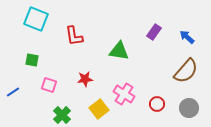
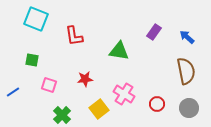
brown semicircle: rotated 52 degrees counterclockwise
